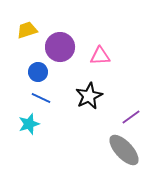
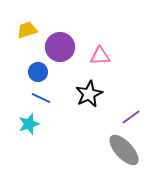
black star: moved 2 px up
